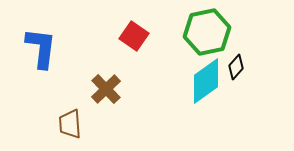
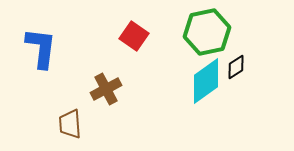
black diamond: rotated 15 degrees clockwise
brown cross: rotated 16 degrees clockwise
